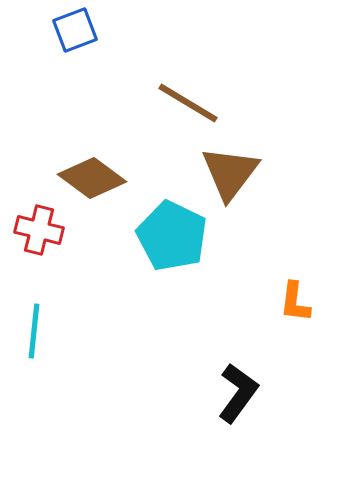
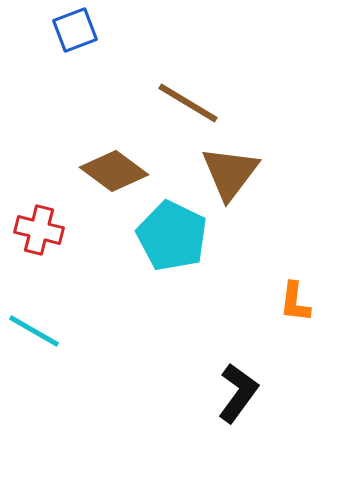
brown diamond: moved 22 px right, 7 px up
cyan line: rotated 66 degrees counterclockwise
